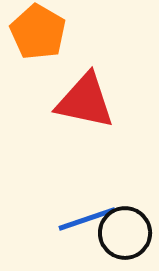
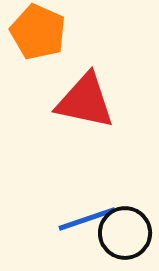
orange pentagon: rotated 6 degrees counterclockwise
